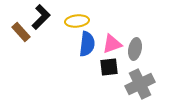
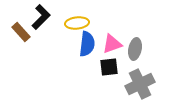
yellow ellipse: moved 2 px down
